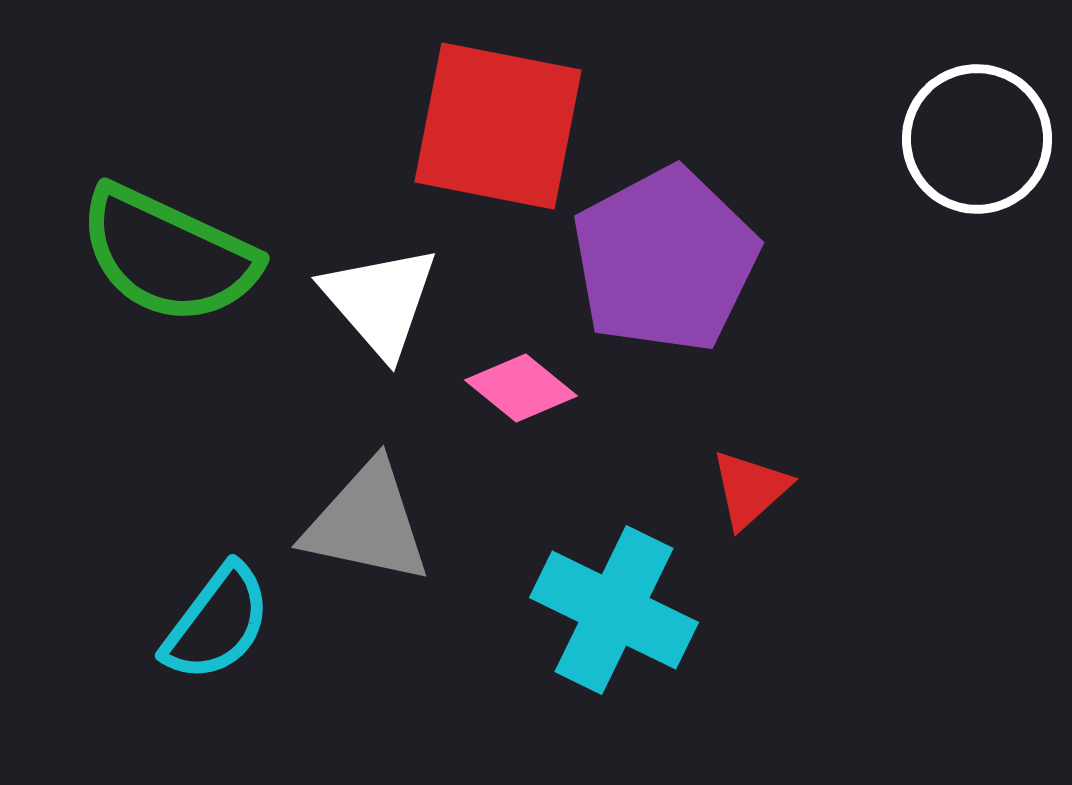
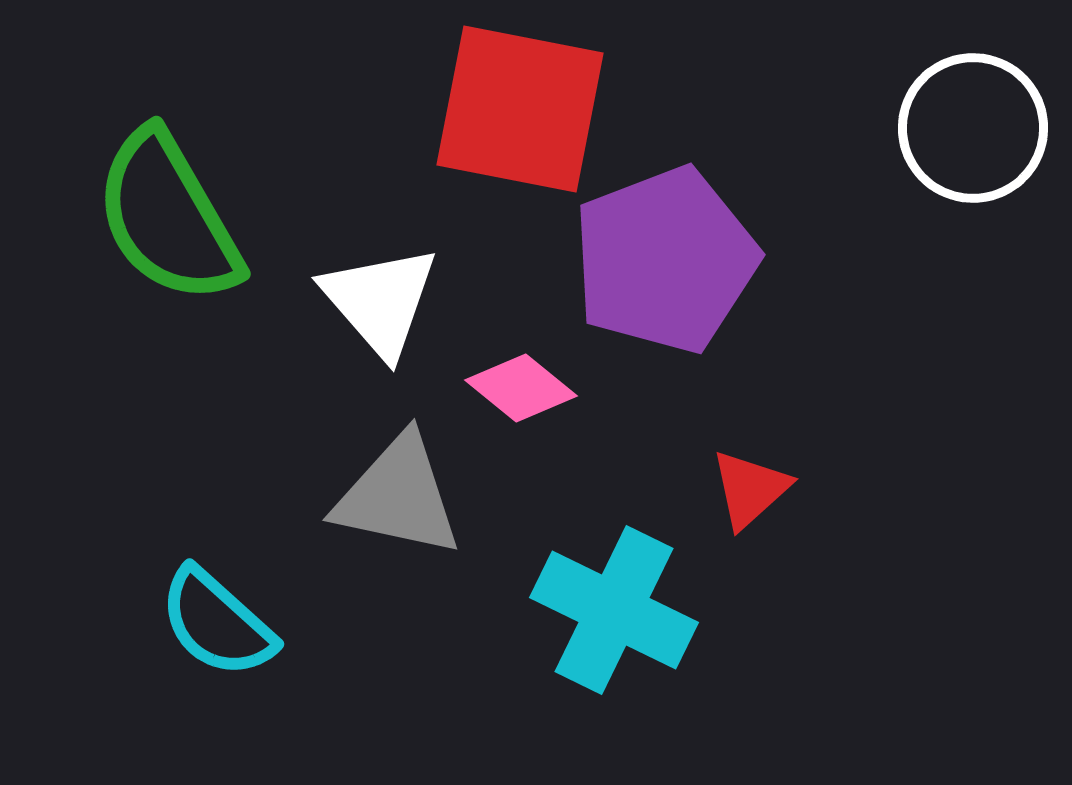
red square: moved 22 px right, 17 px up
white circle: moved 4 px left, 11 px up
green semicircle: moved 38 px up; rotated 35 degrees clockwise
purple pentagon: rotated 7 degrees clockwise
gray triangle: moved 31 px right, 27 px up
cyan semicircle: rotated 95 degrees clockwise
